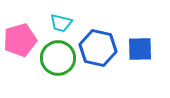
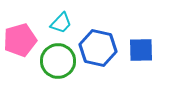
cyan trapezoid: rotated 60 degrees counterclockwise
blue square: moved 1 px right, 1 px down
green circle: moved 3 px down
